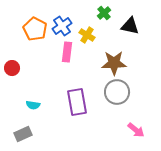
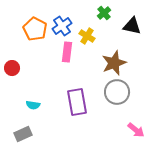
black triangle: moved 2 px right
yellow cross: moved 1 px down
brown star: rotated 20 degrees counterclockwise
